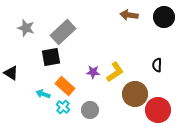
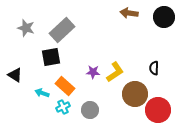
brown arrow: moved 2 px up
gray rectangle: moved 1 px left, 2 px up
black semicircle: moved 3 px left, 3 px down
black triangle: moved 4 px right, 2 px down
cyan arrow: moved 1 px left, 1 px up
cyan cross: rotated 24 degrees clockwise
